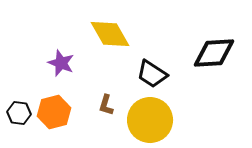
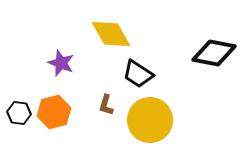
yellow diamond: moved 1 px right
black diamond: rotated 15 degrees clockwise
black trapezoid: moved 14 px left
